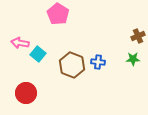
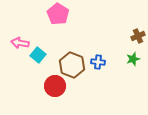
cyan square: moved 1 px down
green star: rotated 16 degrees counterclockwise
red circle: moved 29 px right, 7 px up
